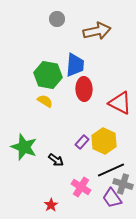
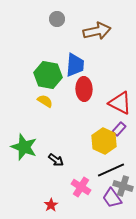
purple rectangle: moved 37 px right, 13 px up
gray cross: moved 2 px down
